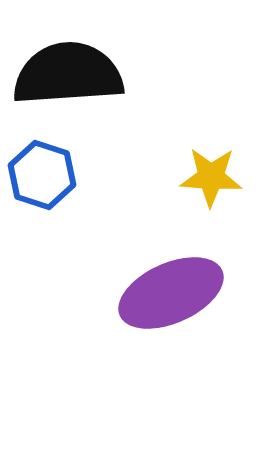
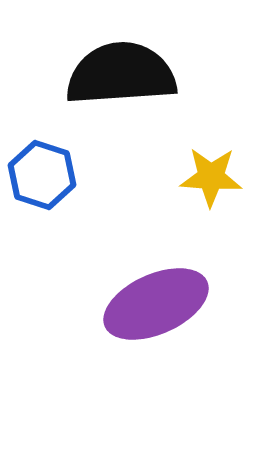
black semicircle: moved 53 px right
purple ellipse: moved 15 px left, 11 px down
